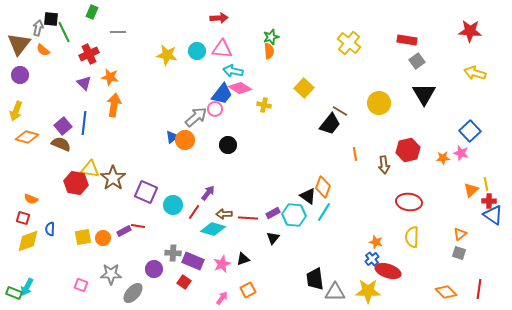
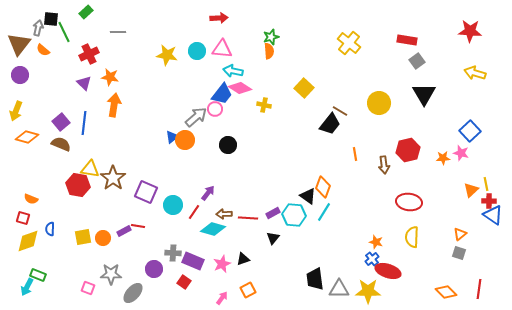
green rectangle at (92, 12): moved 6 px left; rotated 24 degrees clockwise
purple square at (63, 126): moved 2 px left, 4 px up
red hexagon at (76, 183): moved 2 px right, 2 px down
pink square at (81, 285): moved 7 px right, 3 px down
gray triangle at (335, 292): moved 4 px right, 3 px up
green rectangle at (14, 293): moved 24 px right, 18 px up
